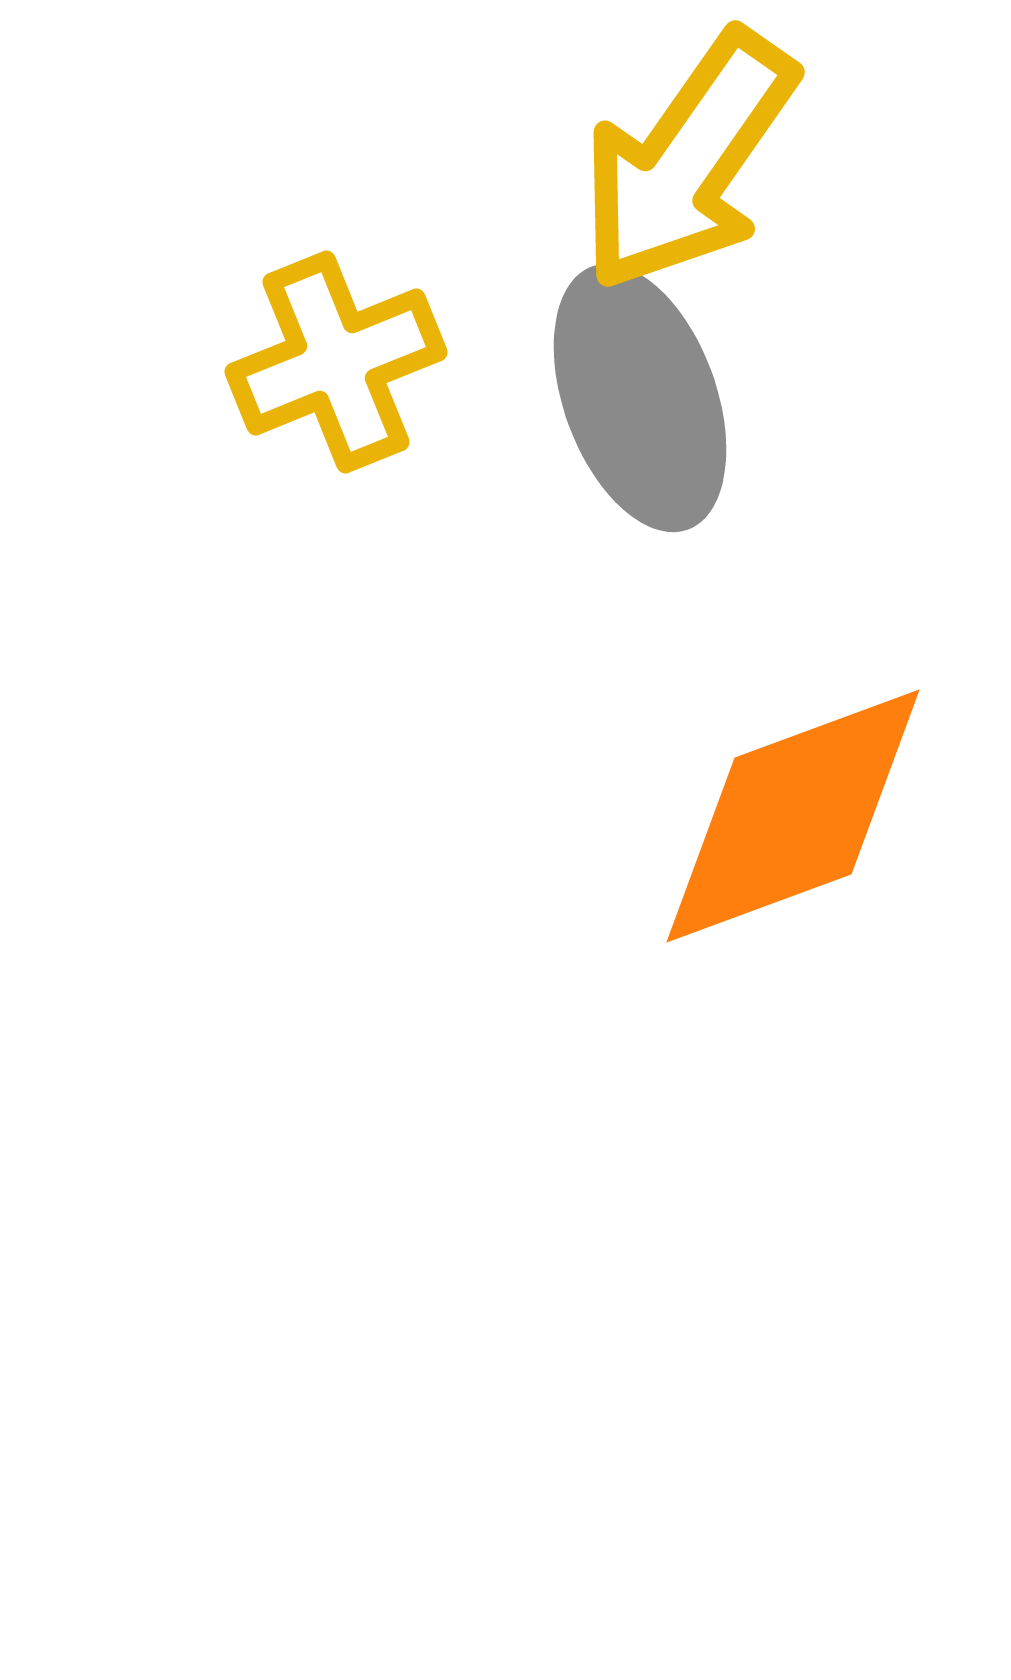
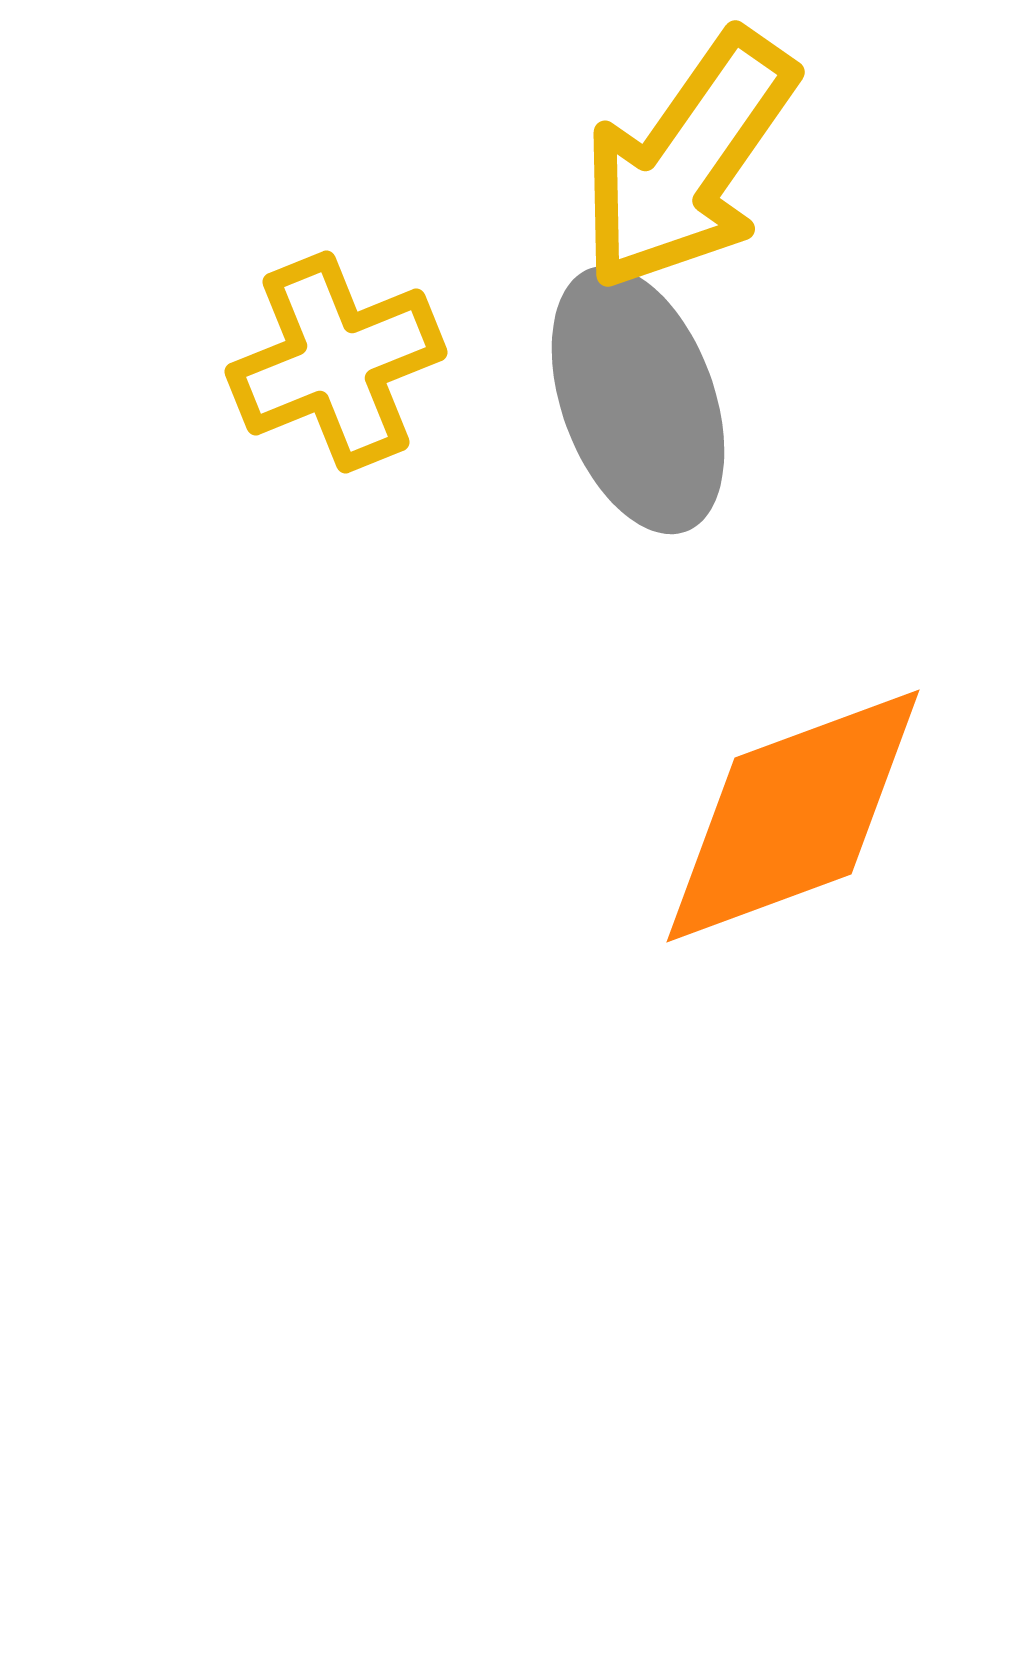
gray ellipse: moved 2 px left, 2 px down
